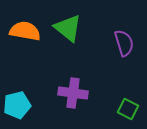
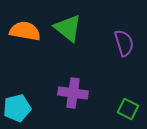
cyan pentagon: moved 3 px down
